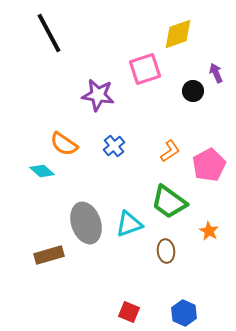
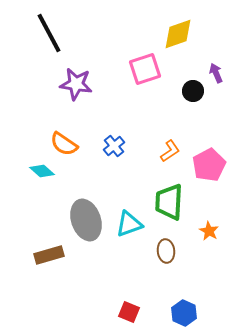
purple star: moved 22 px left, 11 px up
green trapezoid: rotated 57 degrees clockwise
gray ellipse: moved 3 px up
